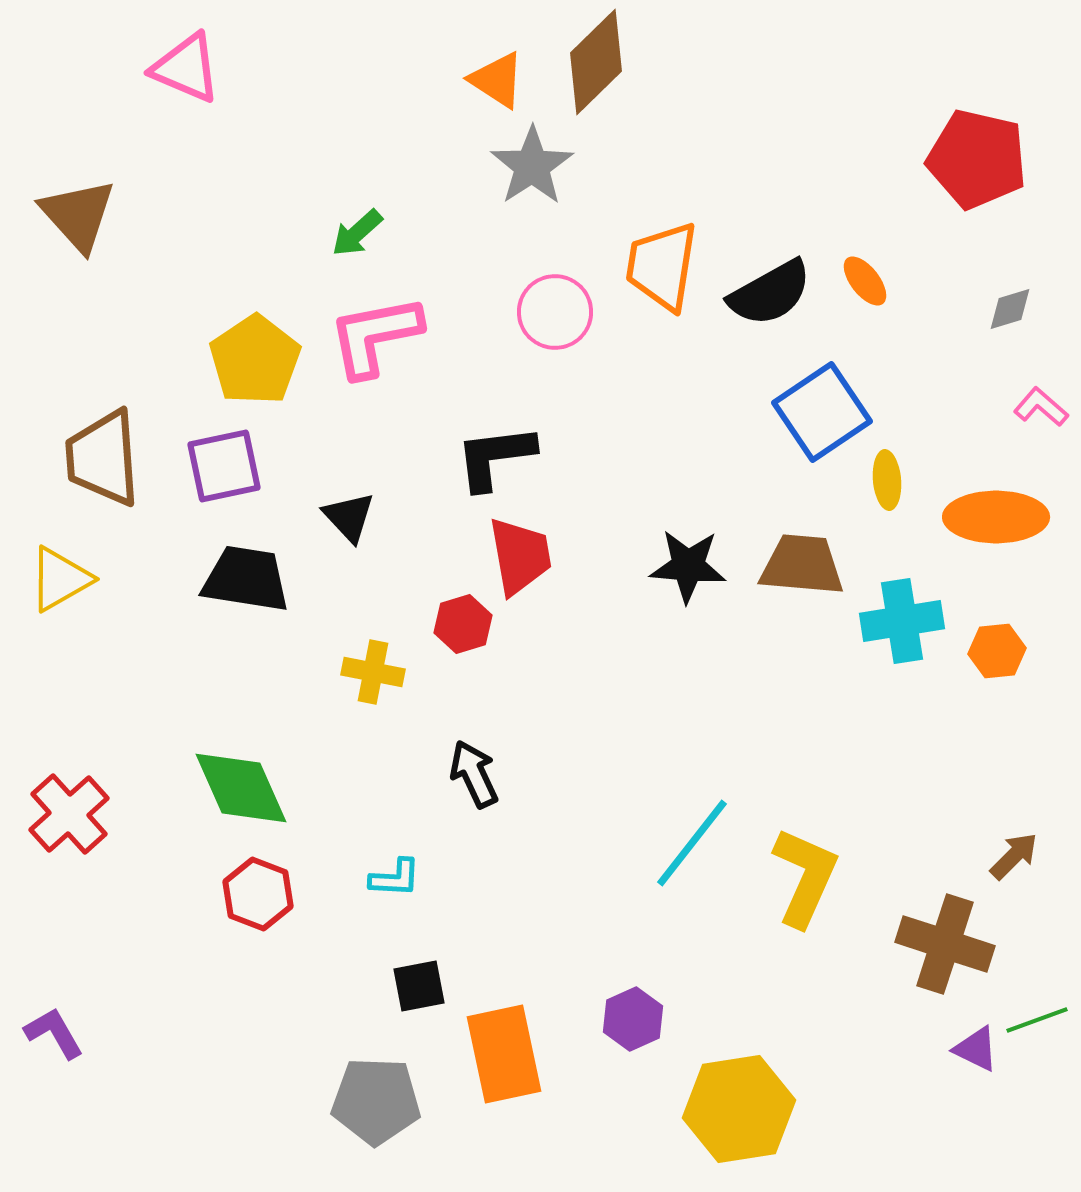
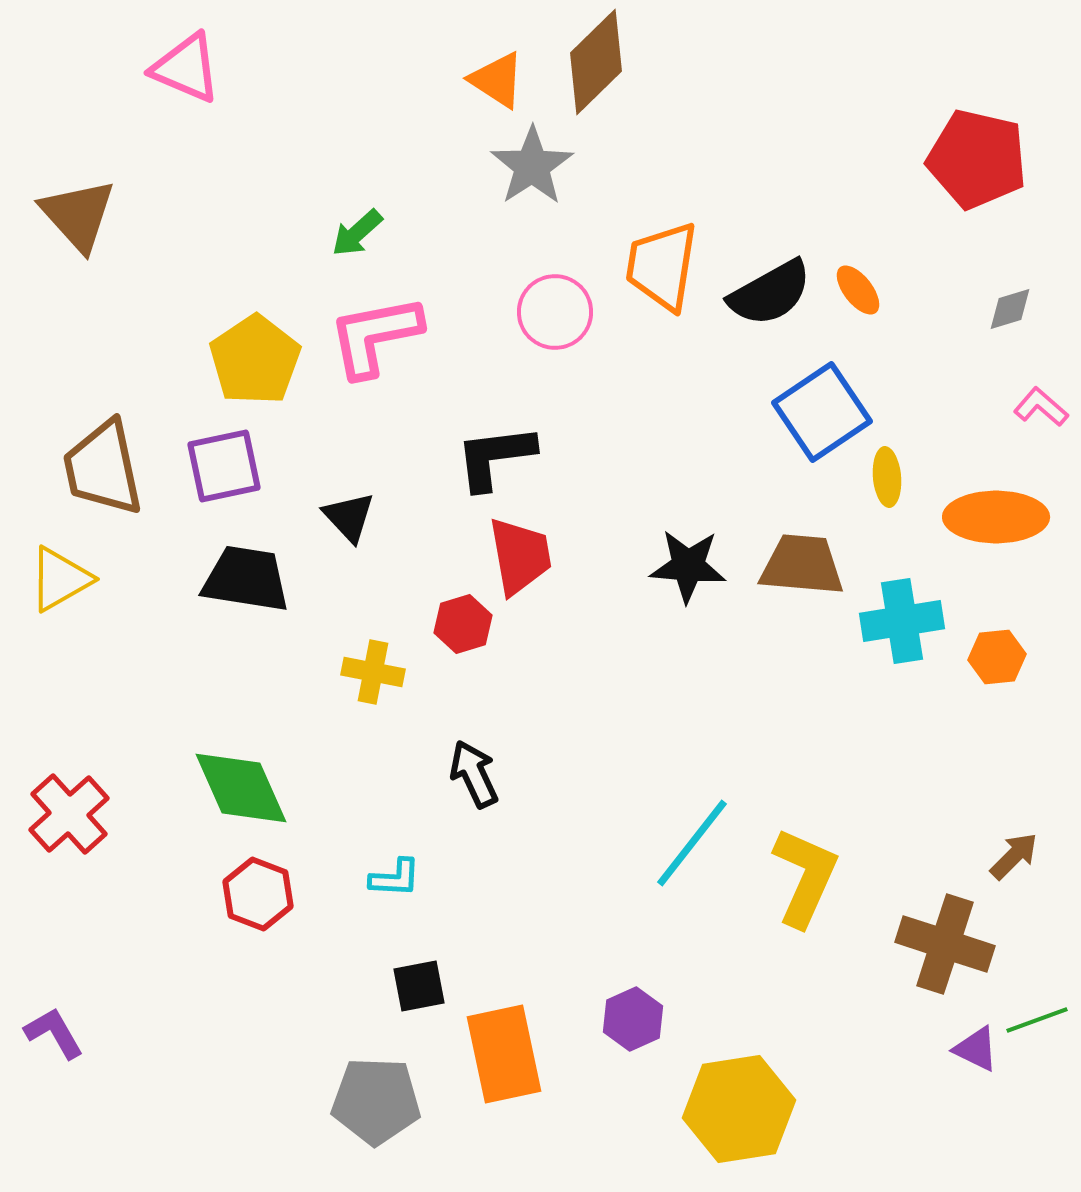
orange ellipse at (865, 281): moved 7 px left, 9 px down
brown trapezoid at (103, 458): moved 10 px down; rotated 8 degrees counterclockwise
yellow ellipse at (887, 480): moved 3 px up
orange hexagon at (997, 651): moved 6 px down
